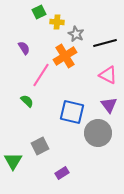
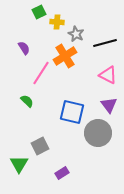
pink line: moved 2 px up
green triangle: moved 6 px right, 3 px down
